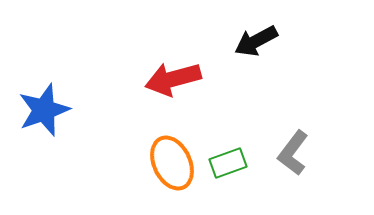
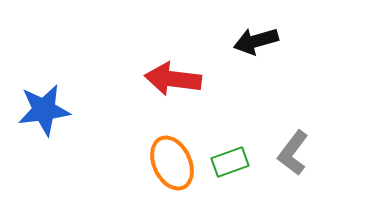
black arrow: rotated 12 degrees clockwise
red arrow: rotated 22 degrees clockwise
blue star: rotated 12 degrees clockwise
green rectangle: moved 2 px right, 1 px up
